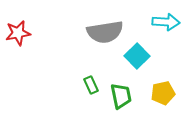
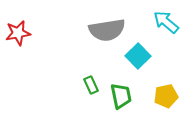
cyan arrow: rotated 144 degrees counterclockwise
gray semicircle: moved 2 px right, 2 px up
cyan square: moved 1 px right
yellow pentagon: moved 3 px right, 3 px down
